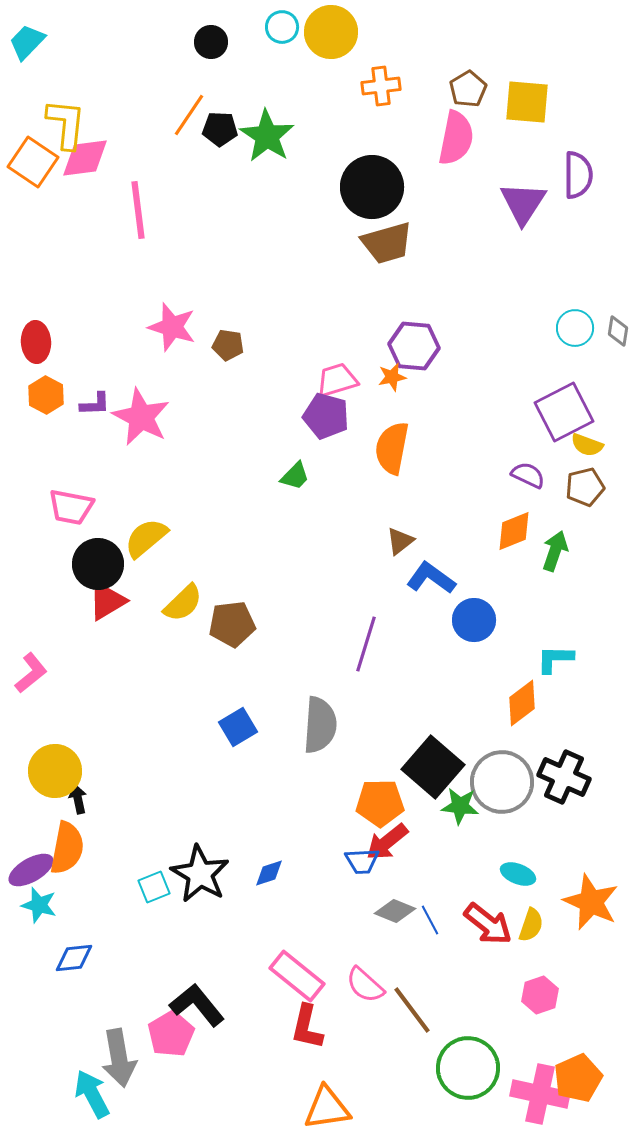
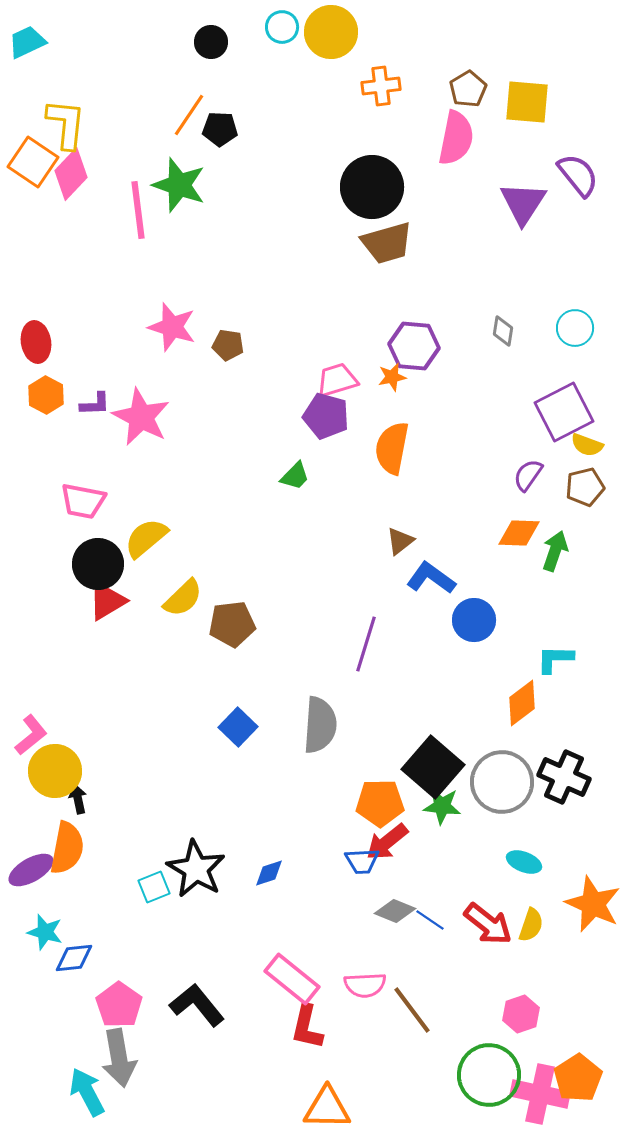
cyan trapezoid at (27, 42): rotated 21 degrees clockwise
green star at (267, 136): moved 88 px left, 49 px down; rotated 14 degrees counterclockwise
pink diamond at (85, 158): moved 14 px left, 16 px down; rotated 39 degrees counterclockwise
purple semicircle at (578, 175): rotated 39 degrees counterclockwise
gray diamond at (618, 331): moved 115 px left
red ellipse at (36, 342): rotated 6 degrees counterclockwise
purple semicircle at (528, 475): rotated 80 degrees counterclockwise
pink trapezoid at (71, 507): moved 12 px right, 6 px up
orange diamond at (514, 531): moved 5 px right, 2 px down; rotated 24 degrees clockwise
yellow semicircle at (183, 603): moved 5 px up
pink L-shape at (31, 673): moved 62 px down
blue square at (238, 727): rotated 15 degrees counterclockwise
green star at (460, 806): moved 18 px left
black star at (200, 874): moved 4 px left, 5 px up
cyan ellipse at (518, 874): moved 6 px right, 12 px up
orange star at (591, 902): moved 2 px right, 2 px down
cyan star at (39, 905): moved 6 px right, 27 px down
blue line at (430, 920): rotated 28 degrees counterclockwise
pink rectangle at (297, 976): moved 5 px left, 3 px down
pink semicircle at (365, 985): rotated 45 degrees counterclockwise
pink hexagon at (540, 995): moved 19 px left, 19 px down
pink pentagon at (171, 1034): moved 52 px left, 29 px up; rotated 6 degrees counterclockwise
green circle at (468, 1068): moved 21 px right, 7 px down
orange pentagon at (578, 1078): rotated 9 degrees counterclockwise
cyan arrow at (92, 1094): moved 5 px left, 2 px up
orange triangle at (327, 1108): rotated 9 degrees clockwise
